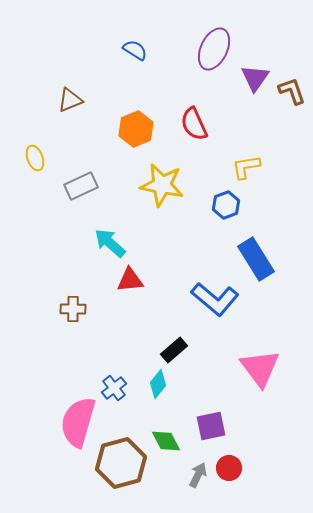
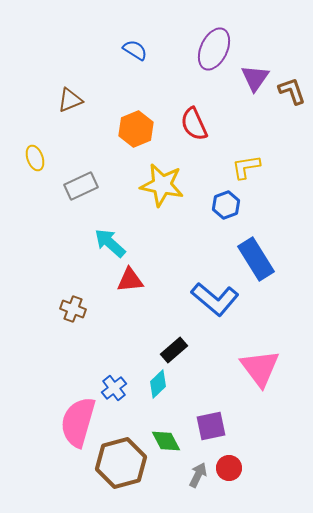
brown cross: rotated 20 degrees clockwise
cyan diamond: rotated 8 degrees clockwise
